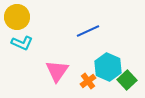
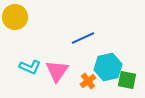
yellow circle: moved 2 px left
blue line: moved 5 px left, 7 px down
cyan L-shape: moved 8 px right, 24 px down
cyan hexagon: rotated 24 degrees clockwise
green square: rotated 36 degrees counterclockwise
